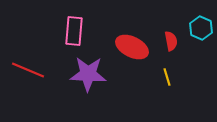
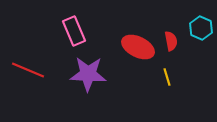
pink rectangle: rotated 28 degrees counterclockwise
red ellipse: moved 6 px right
